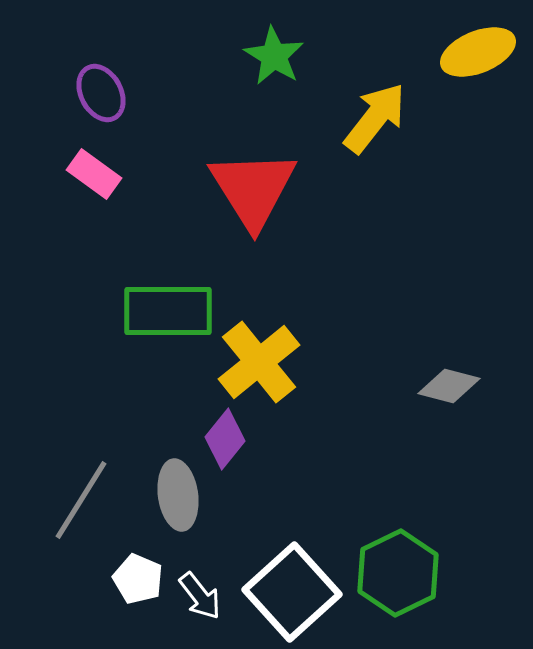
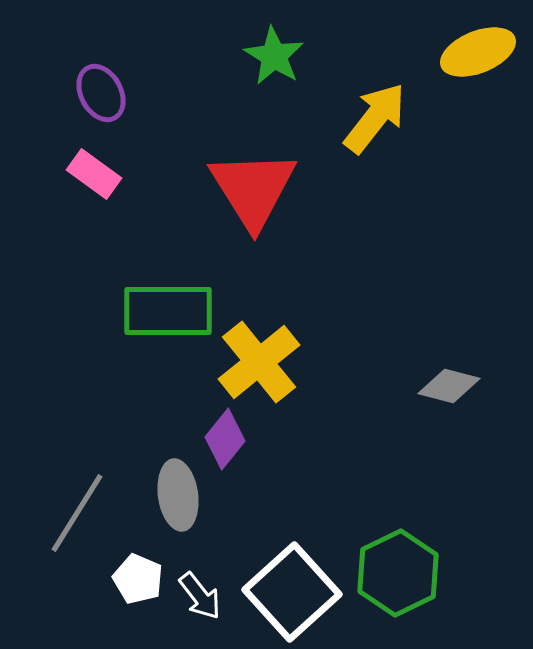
gray line: moved 4 px left, 13 px down
